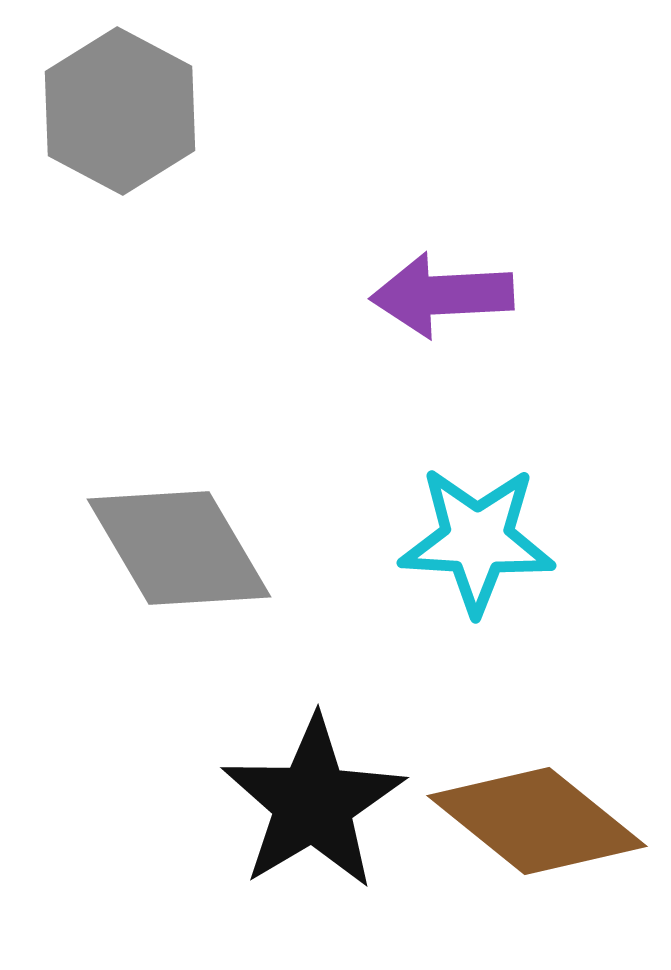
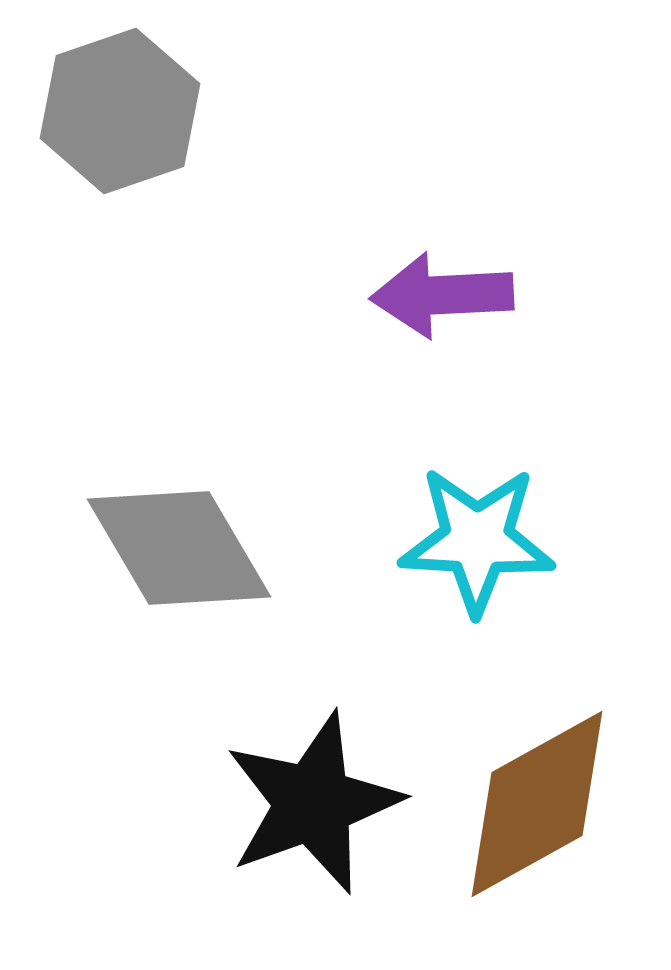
gray hexagon: rotated 13 degrees clockwise
black star: rotated 11 degrees clockwise
brown diamond: moved 17 px up; rotated 68 degrees counterclockwise
